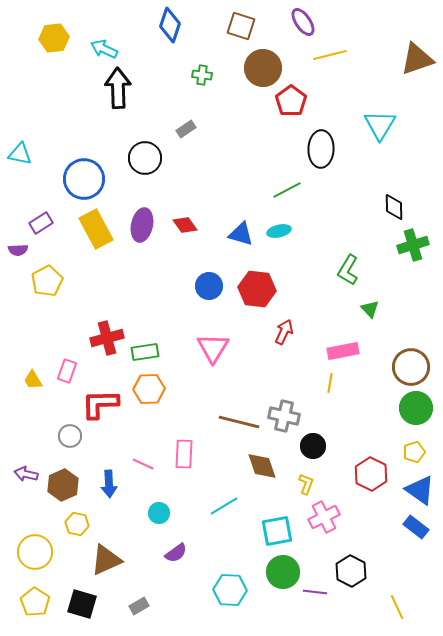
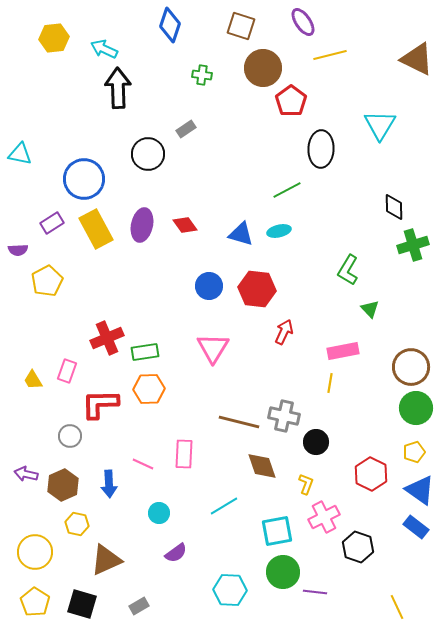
brown triangle at (417, 59): rotated 45 degrees clockwise
black circle at (145, 158): moved 3 px right, 4 px up
purple rectangle at (41, 223): moved 11 px right
red cross at (107, 338): rotated 8 degrees counterclockwise
black circle at (313, 446): moved 3 px right, 4 px up
black hexagon at (351, 571): moved 7 px right, 24 px up; rotated 8 degrees counterclockwise
